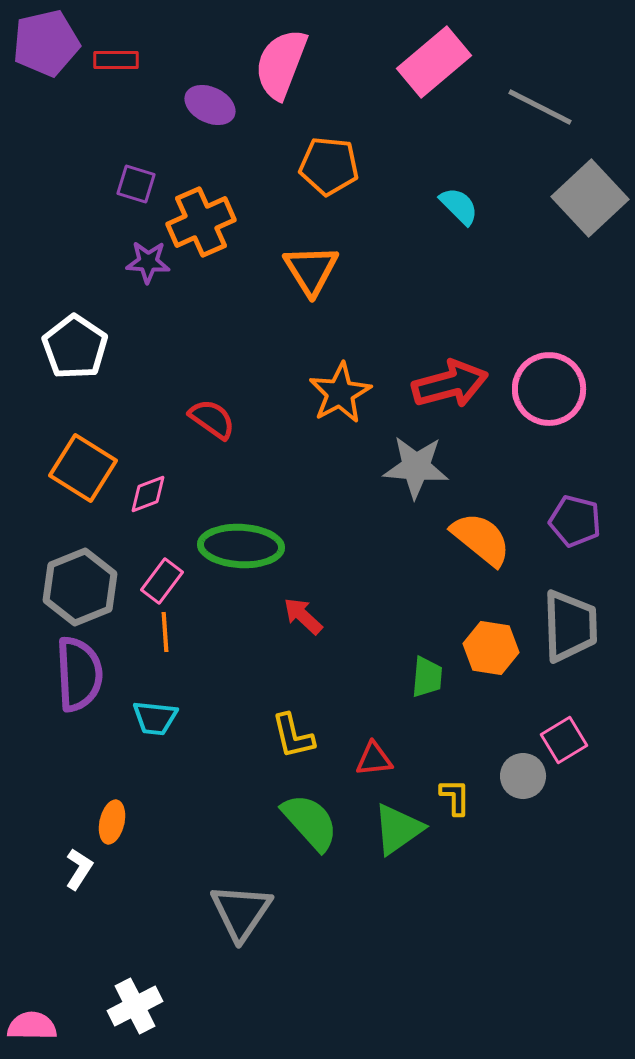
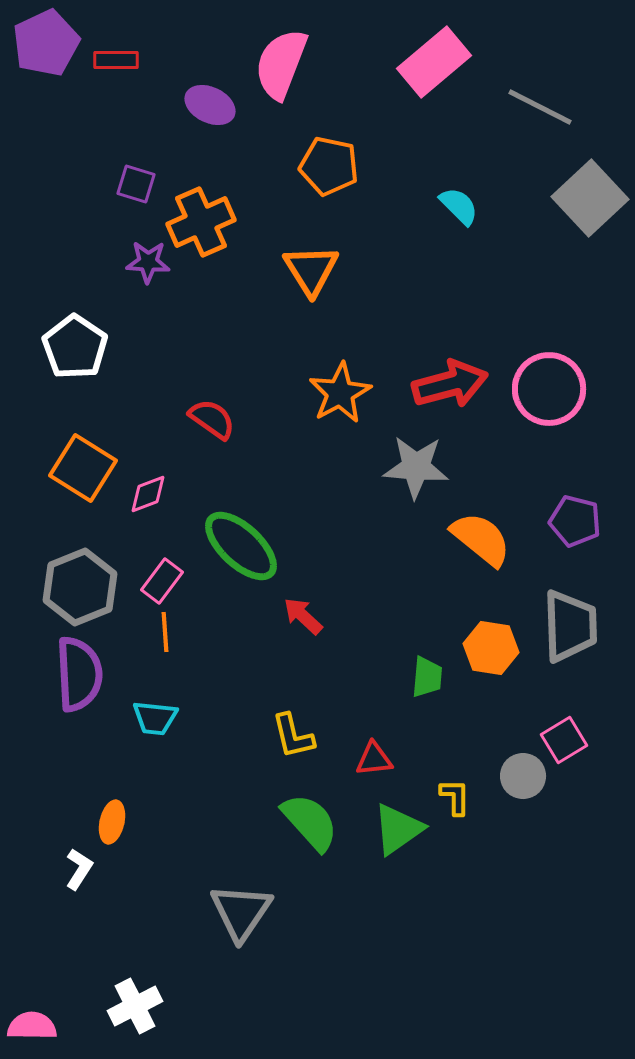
purple pentagon at (46, 43): rotated 12 degrees counterclockwise
orange pentagon at (329, 166): rotated 6 degrees clockwise
green ellipse at (241, 546): rotated 40 degrees clockwise
